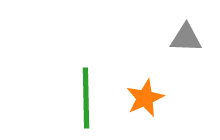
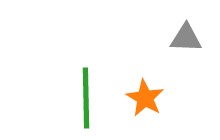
orange star: rotated 18 degrees counterclockwise
